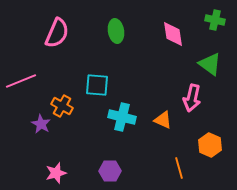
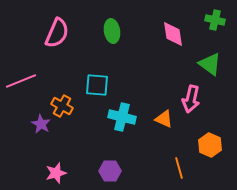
green ellipse: moved 4 px left
pink arrow: moved 1 px left, 1 px down
orange triangle: moved 1 px right, 1 px up
